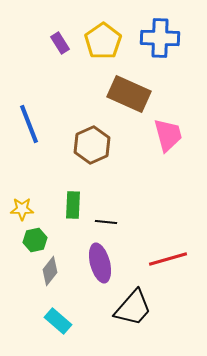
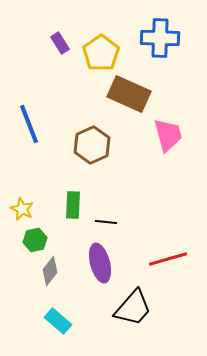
yellow pentagon: moved 2 px left, 12 px down
yellow star: rotated 25 degrees clockwise
